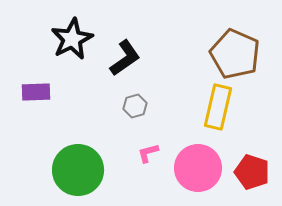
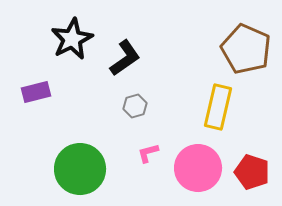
brown pentagon: moved 11 px right, 5 px up
purple rectangle: rotated 12 degrees counterclockwise
green circle: moved 2 px right, 1 px up
